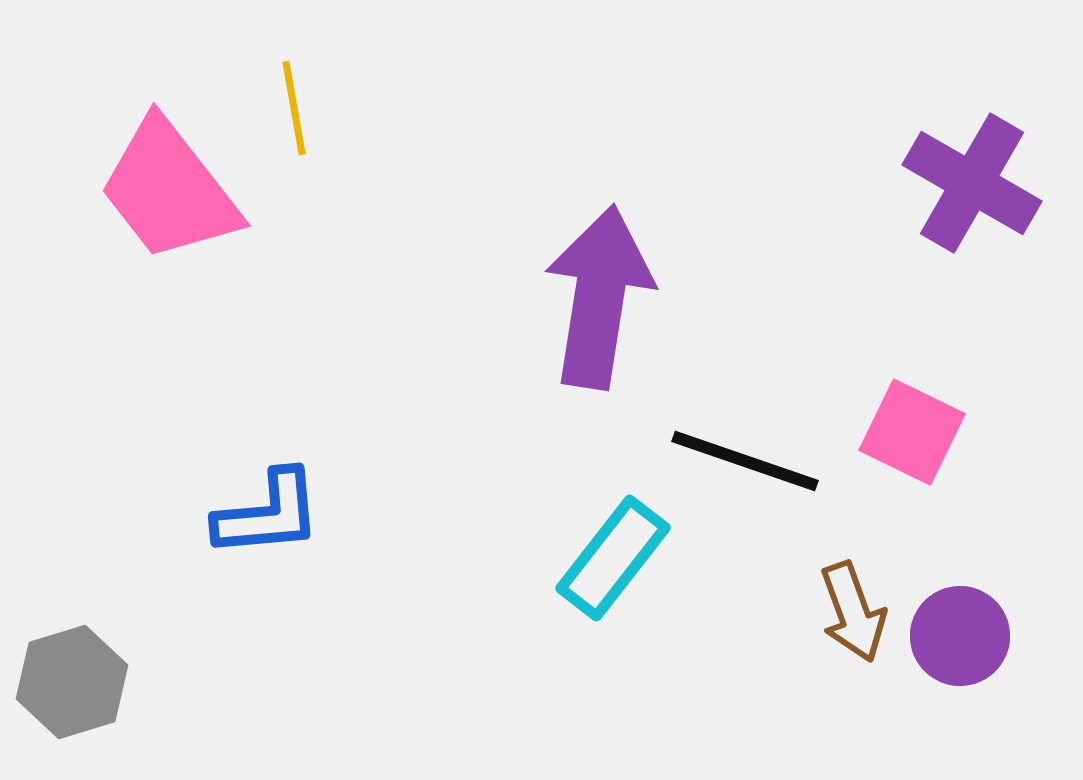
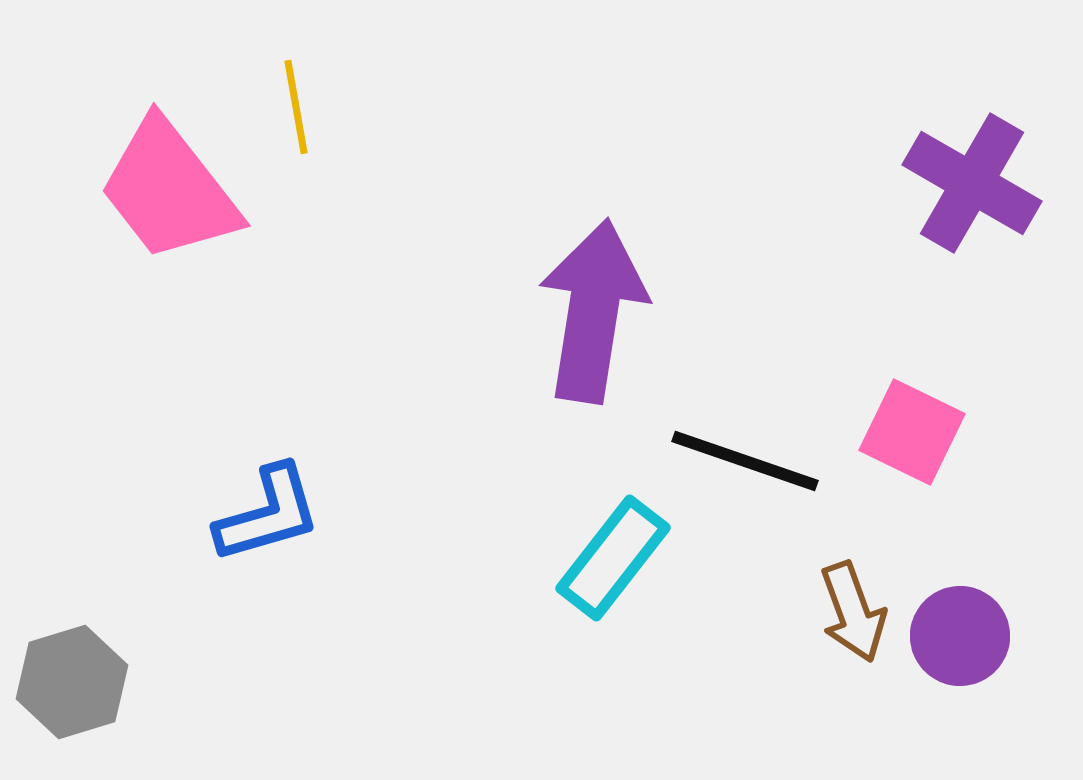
yellow line: moved 2 px right, 1 px up
purple arrow: moved 6 px left, 14 px down
blue L-shape: rotated 11 degrees counterclockwise
